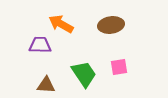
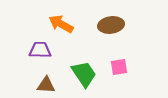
purple trapezoid: moved 5 px down
